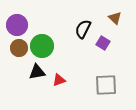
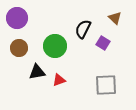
purple circle: moved 7 px up
green circle: moved 13 px right
